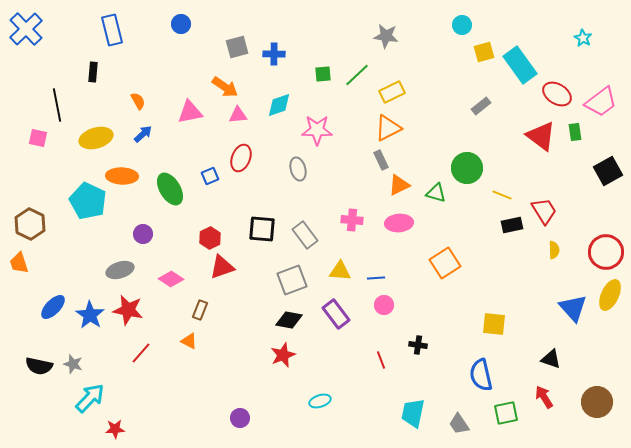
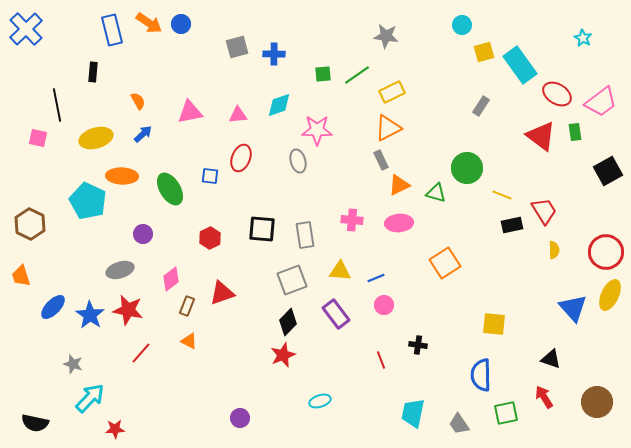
green line at (357, 75): rotated 8 degrees clockwise
orange arrow at (225, 87): moved 76 px left, 64 px up
gray rectangle at (481, 106): rotated 18 degrees counterclockwise
gray ellipse at (298, 169): moved 8 px up
blue square at (210, 176): rotated 30 degrees clockwise
gray rectangle at (305, 235): rotated 28 degrees clockwise
orange trapezoid at (19, 263): moved 2 px right, 13 px down
red triangle at (222, 267): moved 26 px down
blue line at (376, 278): rotated 18 degrees counterclockwise
pink diamond at (171, 279): rotated 70 degrees counterclockwise
brown rectangle at (200, 310): moved 13 px left, 4 px up
black diamond at (289, 320): moved 1 px left, 2 px down; rotated 56 degrees counterclockwise
black semicircle at (39, 366): moved 4 px left, 57 px down
blue semicircle at (481, 375): rotated 12 degrees clockwise
